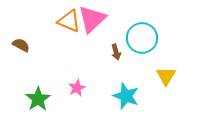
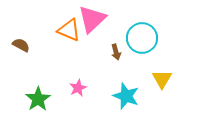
orange triangle: moved 9 px down
yellow triangle: moved 4 px left, 3 px down
pink star: moved 1 px right
